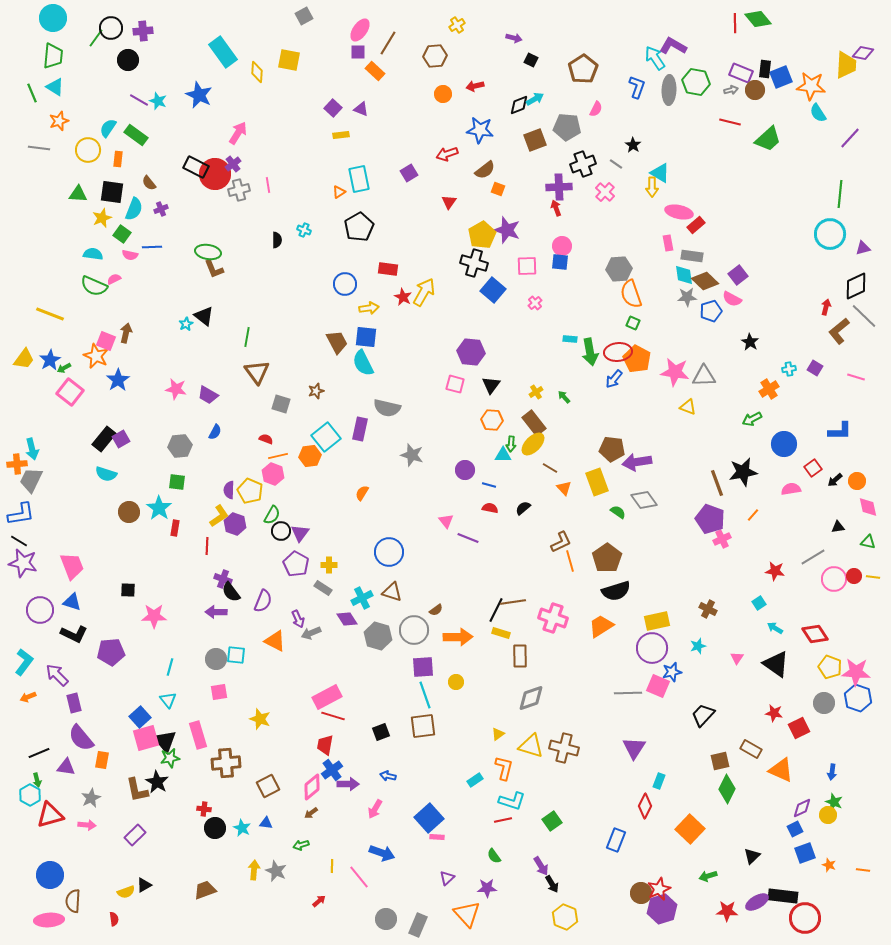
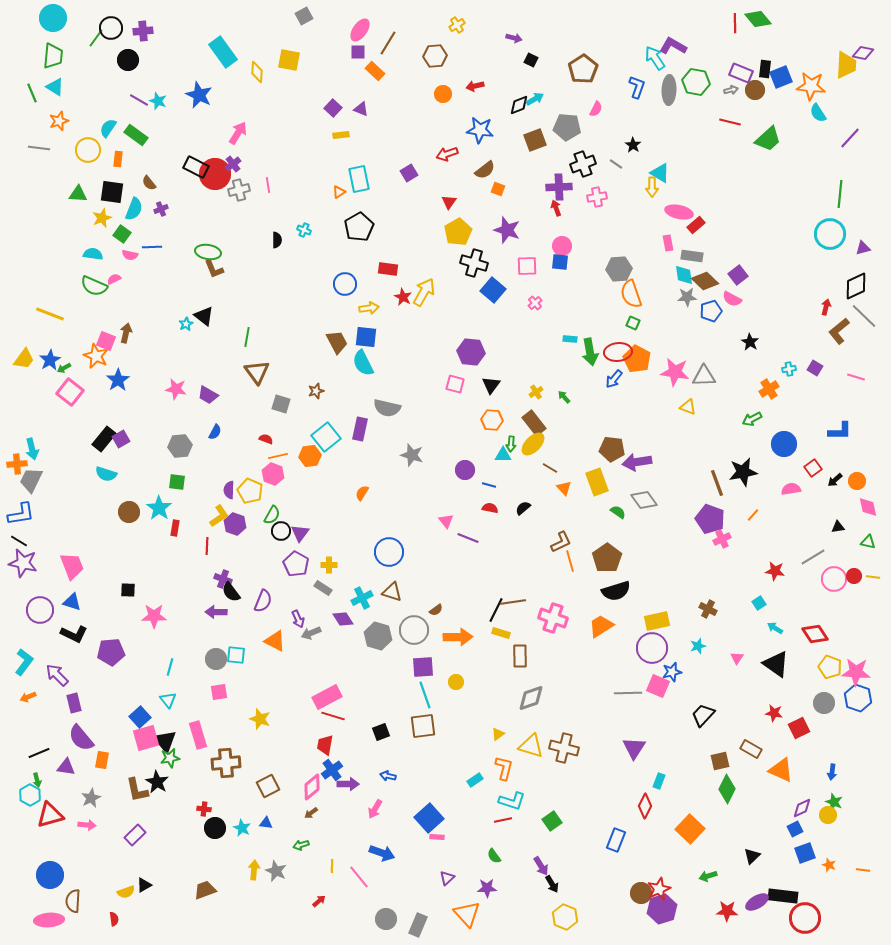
pink cross at (605, 192): moved 8 px left, 5 px down; rotated 36 degrees clockwise
yellow pentagon at (482, 235): moved 24 px left, 3 px up
purple diamond at (347, 619): moved 4 px left
